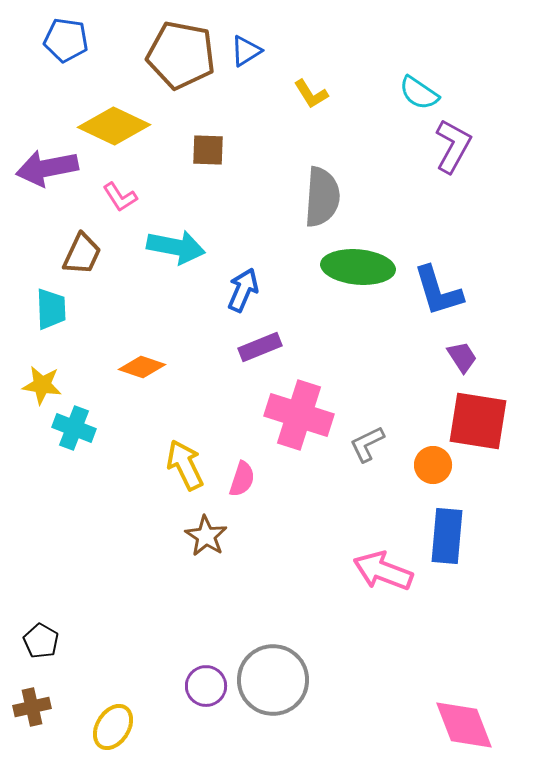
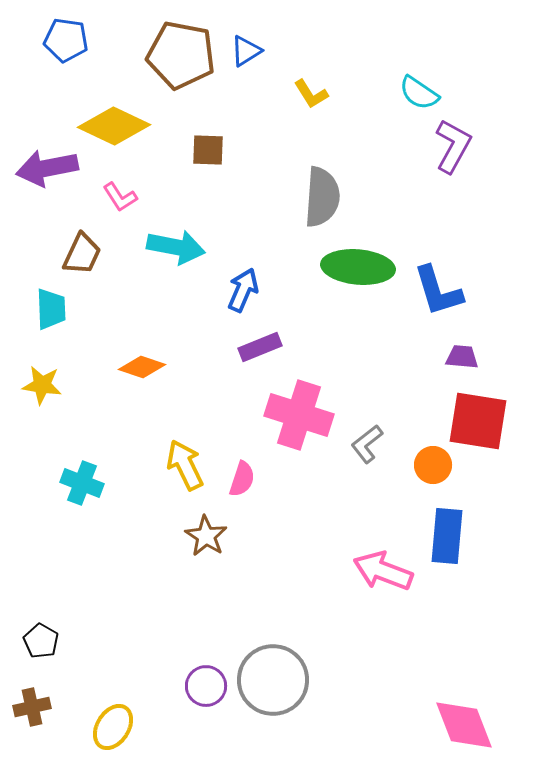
purple trapezoid: rotated 52 degrees counterclockwise
cyan cross: moved 8 px right, 55 px down
gray L-shape: rotated 12 degrees counterclockwise
